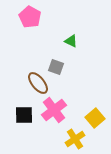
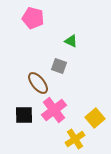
pink pentagon: moved 3 px right, 1 px down; rotated 15 degrees counterclockwise
gray square: moved 3 px right, 1 px up
